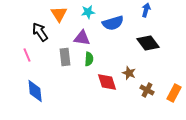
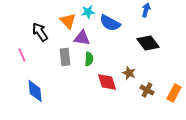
orange triangle: moved 9 px right, 7 px down; rotated 12 degrees counterclockwise
blue semicircle: moved 3 px left; rotated 45 degrees clockwise
pink line: moved 5 px left
